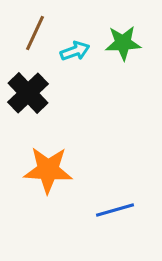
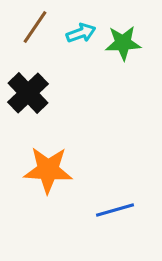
brown line: moved 6 px up; rotated 9 degrees clockwise
cyan arrow: moved 6 px right, 18 px up
